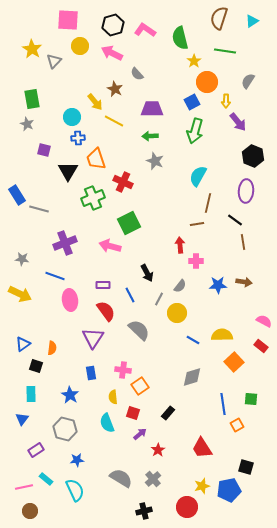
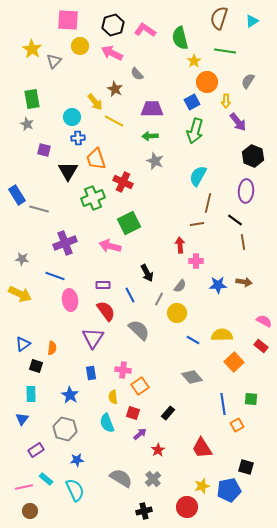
gray diamond at (192, 377): rotated 65 degrees clockwise
